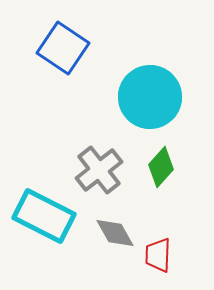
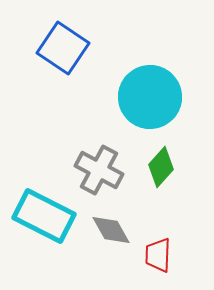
gray cross: rotated 24 degrees counterclockwise
gray diamond: moved 4 px left, 3 px up
